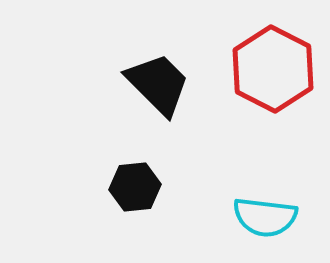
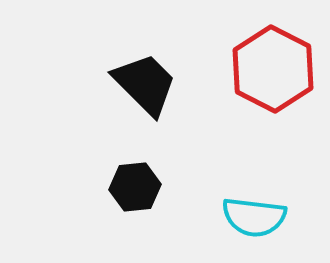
black trapezoid: moved 13 px left
cyan semicircle: moved 11 px left
